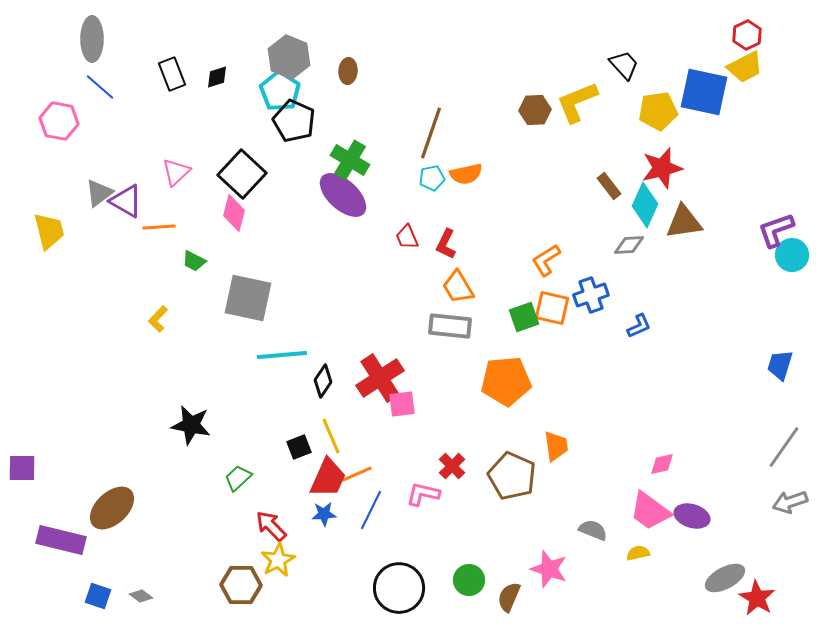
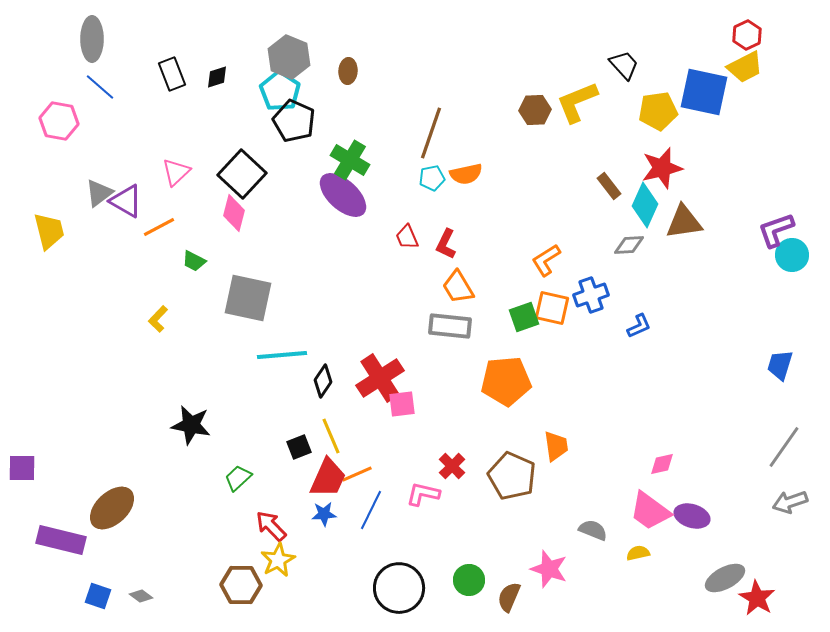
orange line at (159, 227): rotated 24 degrees counterclockwise
